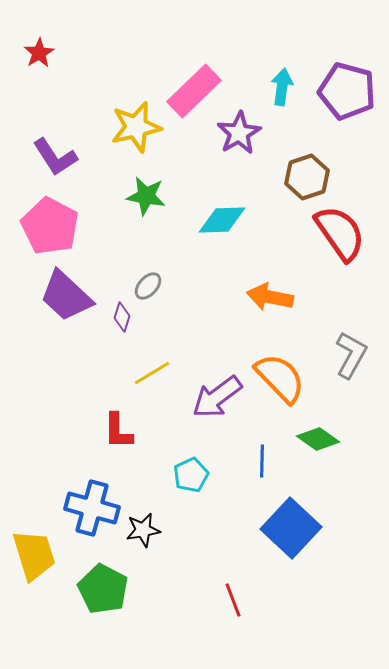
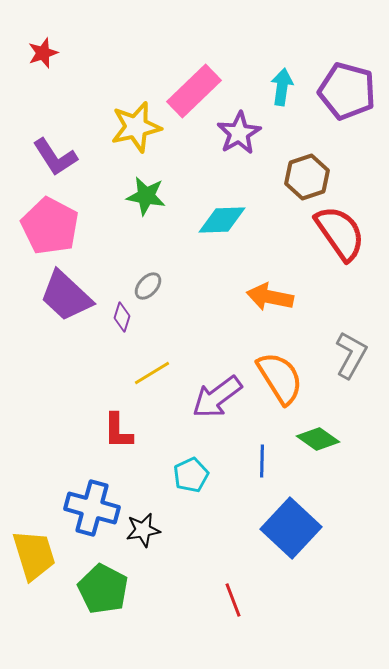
red star: moved 4 px right; rotated 12 degrees clockwise
orange semicircle: rotated 12 degrees clockwise
